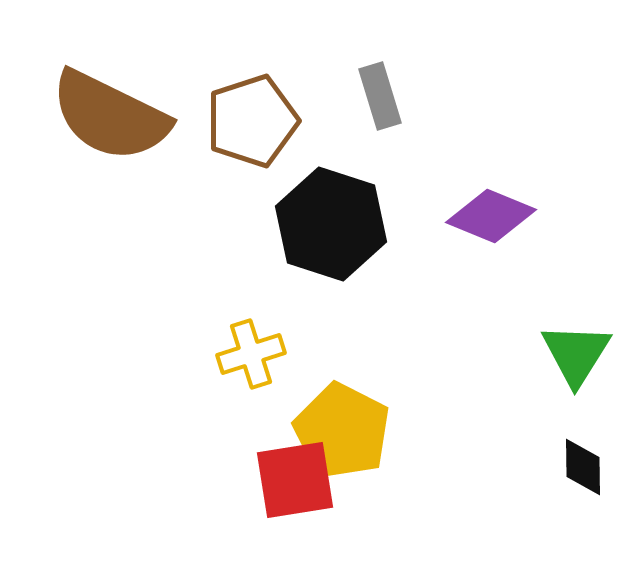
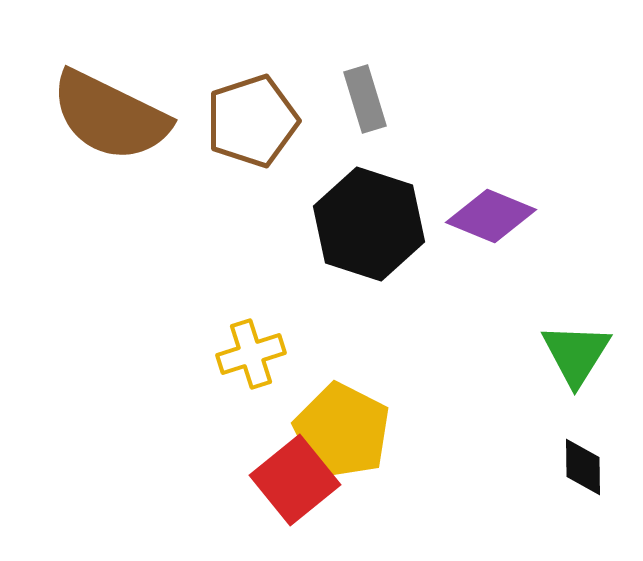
gray rectangle: moved 15 px left, 3 px down
black hexagon: moved 38 px right
red square: rotated 30 degrees counterclockwise
